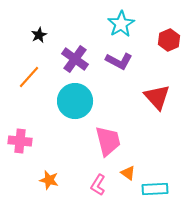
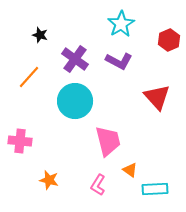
black star: moved 1 px right; rotated 28 degrees counterclockwise
orange triangle: moved 2 px right, 3 px up
